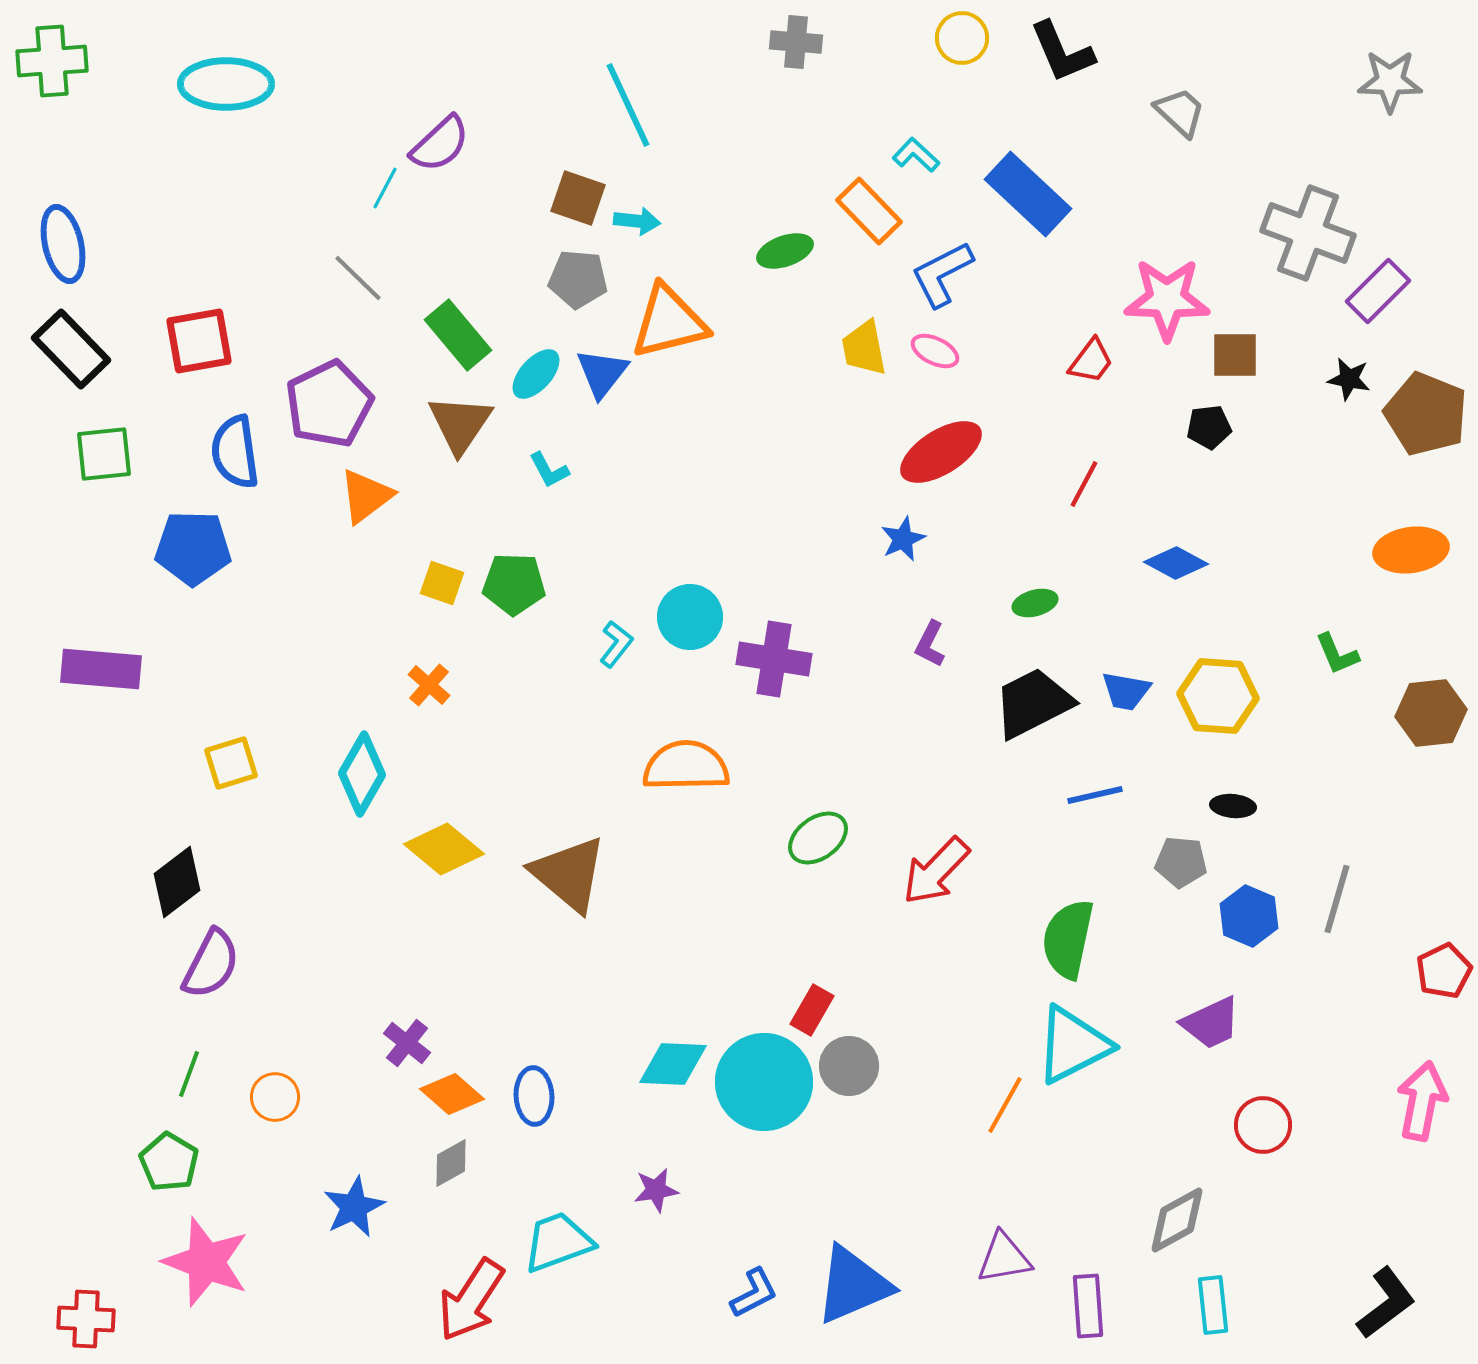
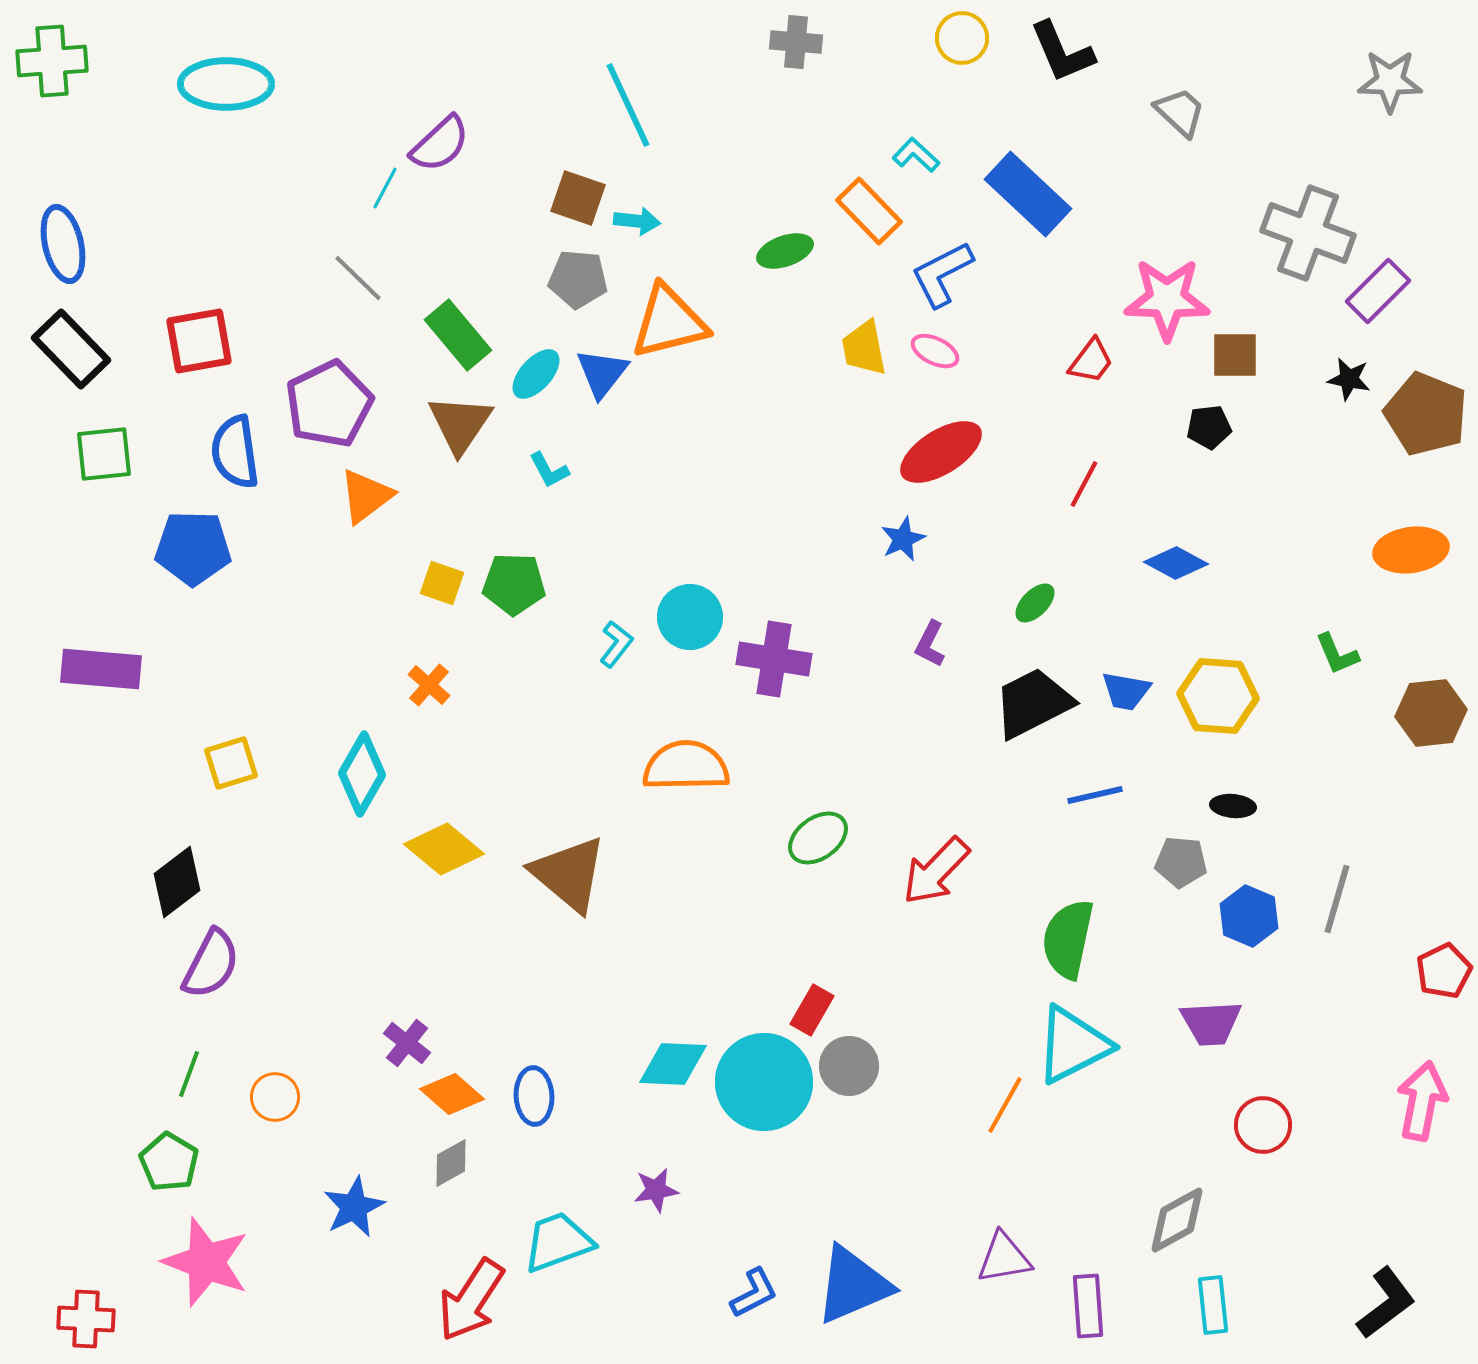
green ellipse at (1035, 603): rotated 30 degrees counterclockwise
purple trapezoid at (1211, 1023): rotated 22 degrees clockwise
